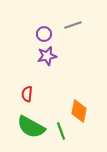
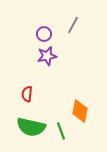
gray line: rotated 42 degrees counterclockwise
orange diamond: moved 1 px right
green semicircle: rotated 16 degrees counterclockwise
